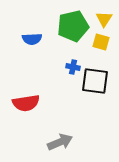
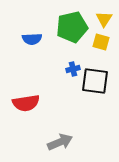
green pentagon: moved 1 px left, 1 px down
blue cross: moved 2 px down; rotated 24 degrees counterclockwise
